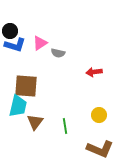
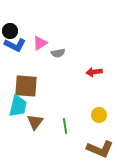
blue L-shape: rotated 10 degrees clockwise
gray semicircle: rotated 24 degrees counterclockwise
